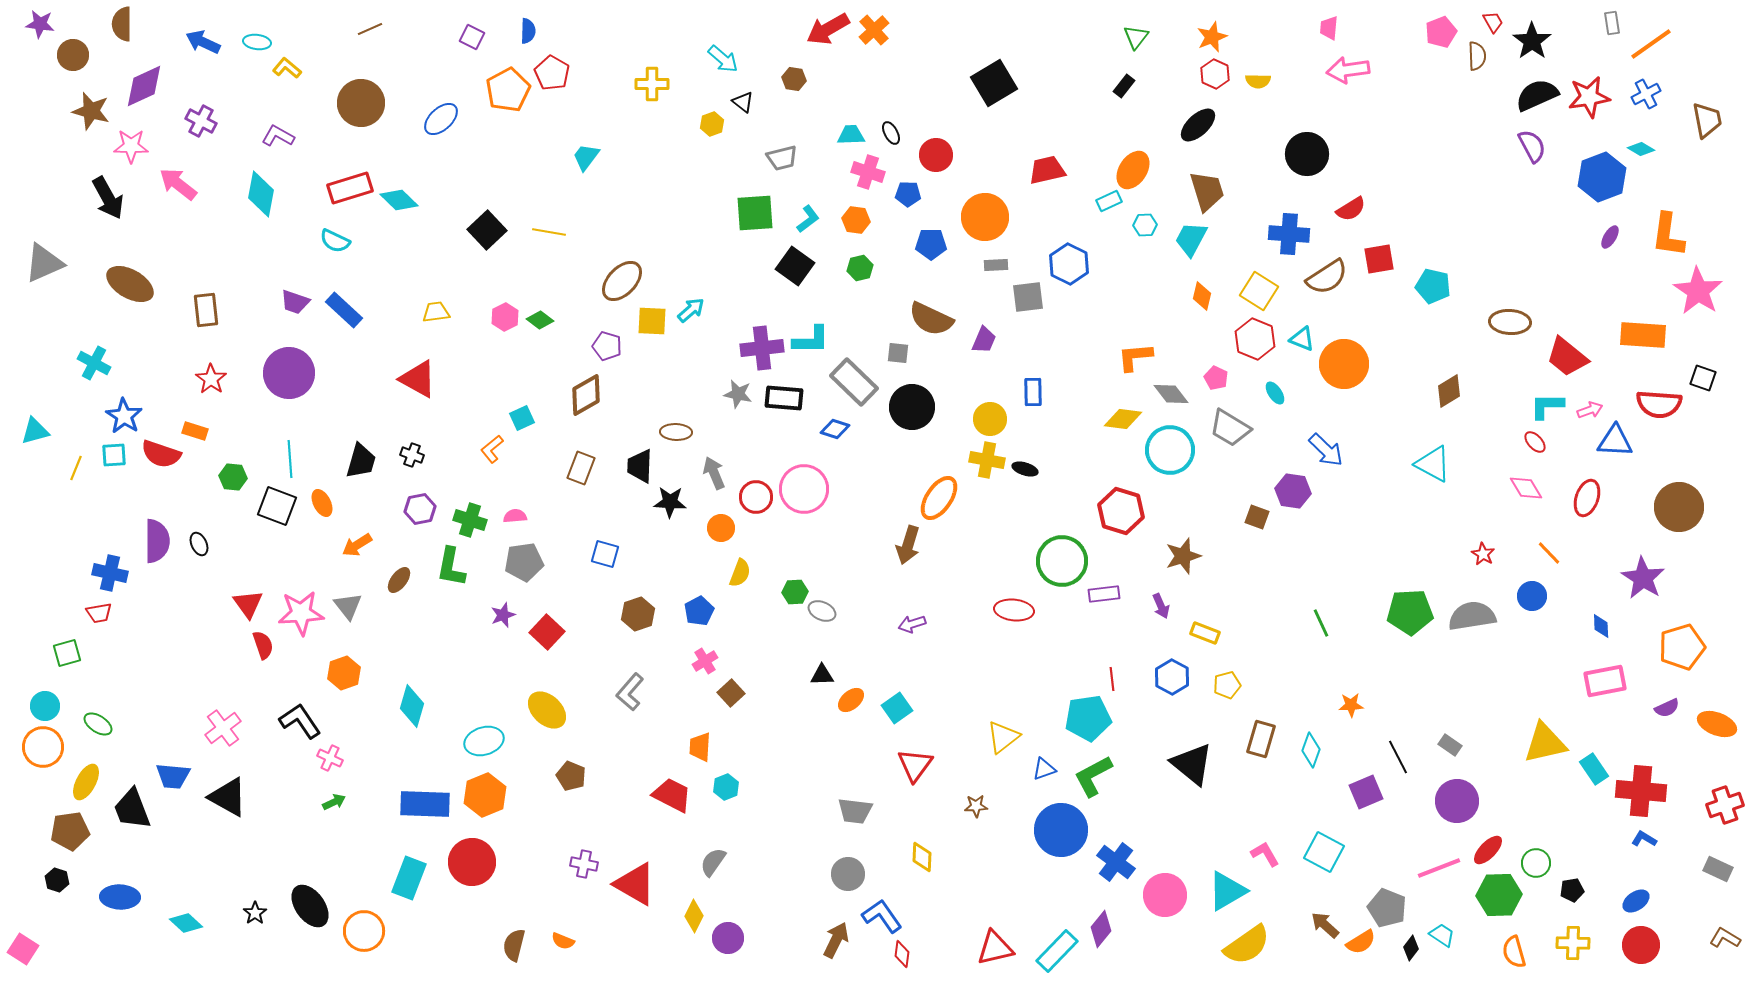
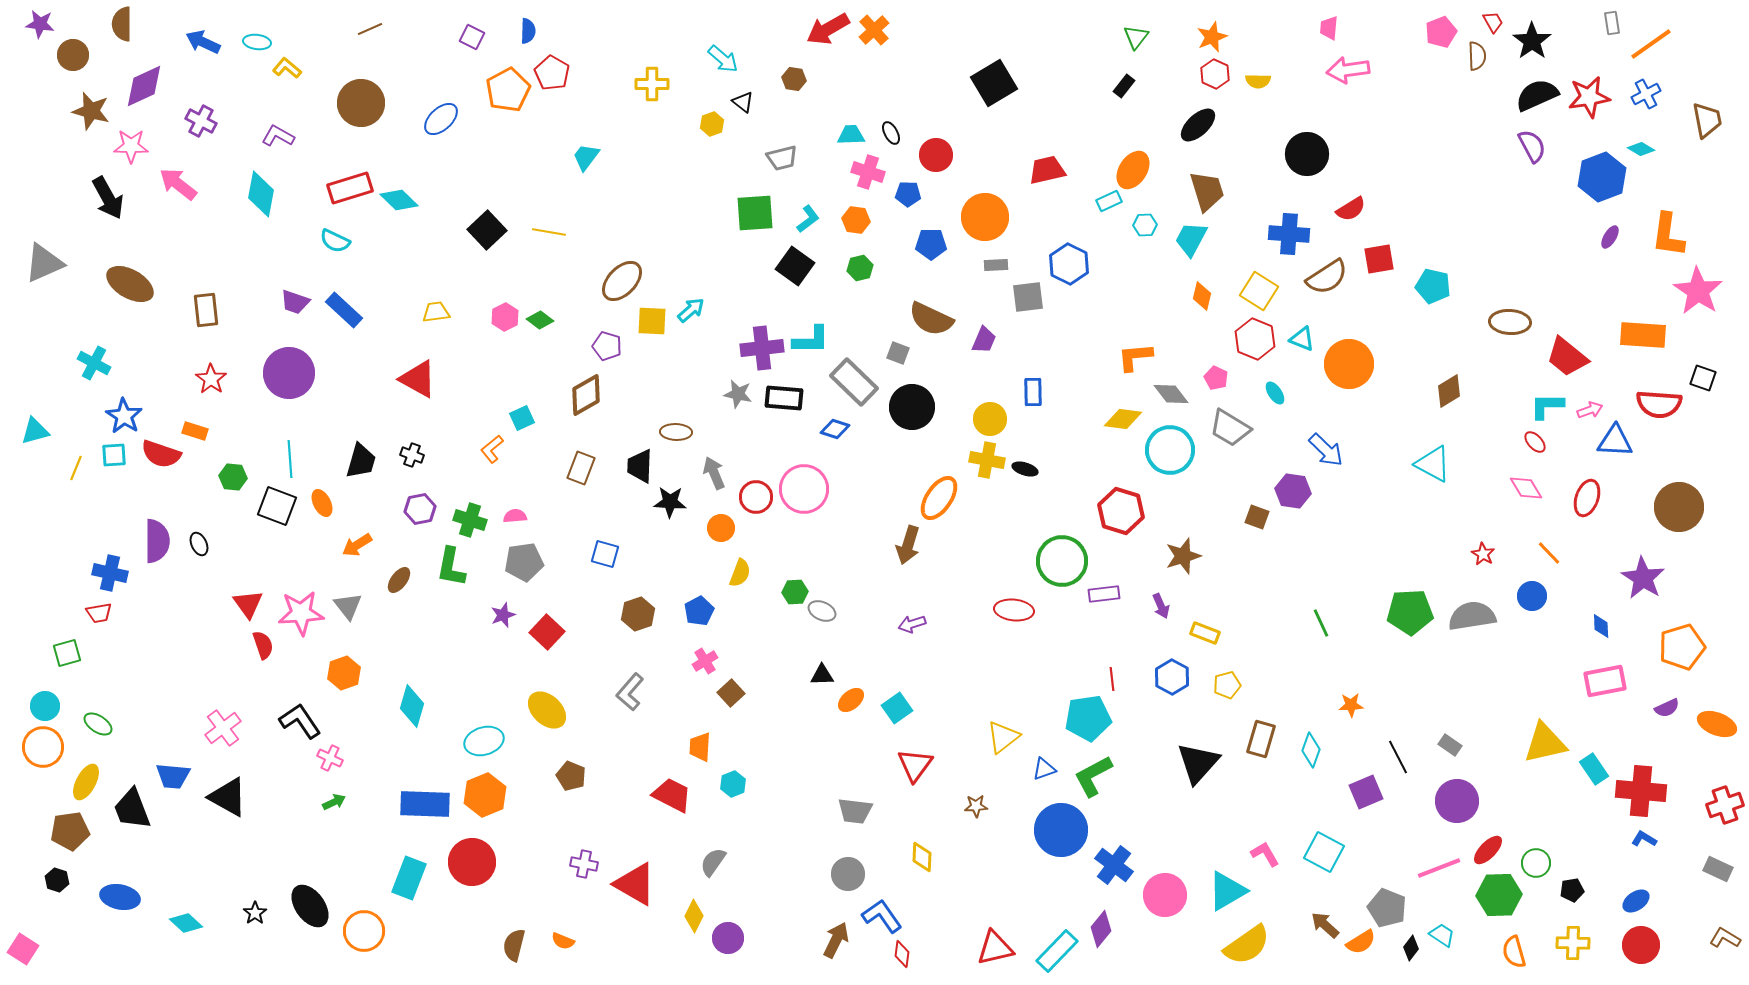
gray square at (898, 353): rotated 15 degrees clockwise
orange circle at (1344, 364): moved 5 px right
black triangle at (1192, 764): moved 6 px right, 1 px up; rotated 33 degrees clockwise
cyan hexagon at (726, 787): moved 7 px right, 3 px up
blue cross at (1116, 862): moved 2 px left, 3 px down
blue ellipse at (120, 897): rotated 9 degrees clockwise
